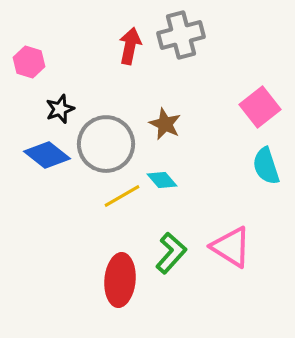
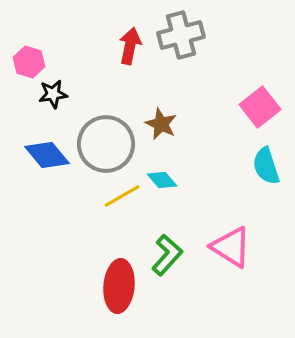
black star: moved 7 px left, 15 px up; rotated 12 degrees clockwise
brown star: moved 4 px left
blue diamond: rotated 12 degrees clockwise
green L-shape: moved 4 px left, 2 px down
red ellipse: moved 1 px left, 6 px down
